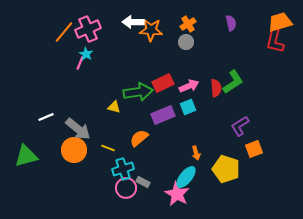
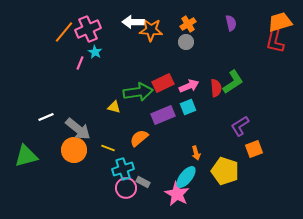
cyan star: moved 9 px right, 2 px up
yellow pentagon: moved 1 px left, 2 px down
